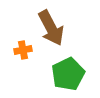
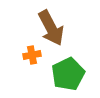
orange cross: moved 9 px right, 5 px down
